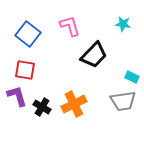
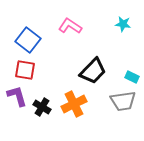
pink L-shape: rotated 40 degrees counterclockwise
blue square: moved 6 px down
black trapezoid: moved 1 px left, 16 px down
